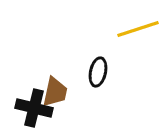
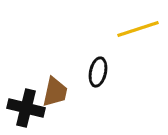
black cross: moved 8 px left
